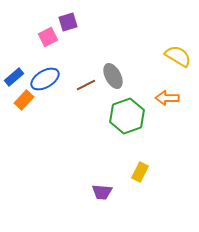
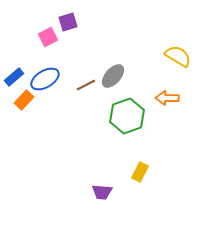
gray ellipse: rotated 70 degrees clockwise
